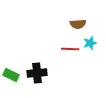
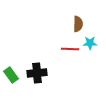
brown semicircle: rotated 84 degrees counterclockwise
cyan star: rotated 16 degrees clockwise
green rectangle: rotated 28 degrees clockwise
